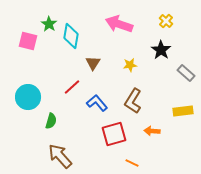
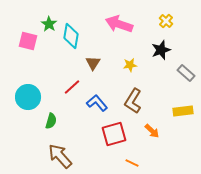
black star: rotated 18 degrees clockwise
orange arrow: rotated 140 degrees counterclockwise
